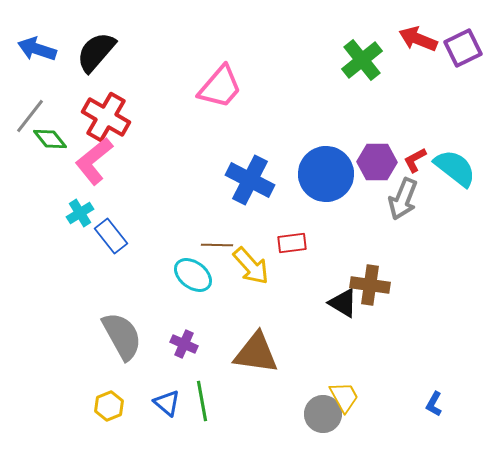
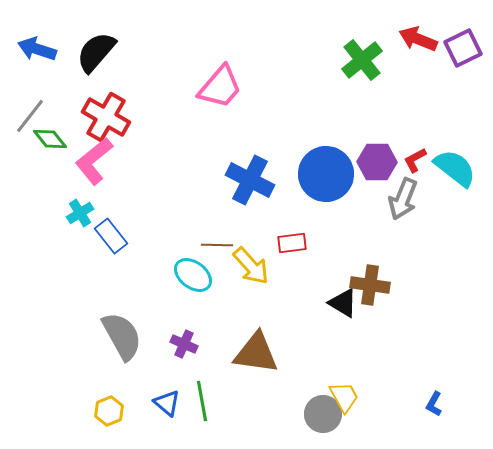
yellow hexagon: moved 5 px down
